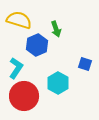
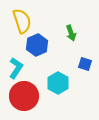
yellow semicircle: moved 3 px right, 1 px down; rotated 55 degrees clockwise
green arrow: moved 15 px right, 4 px down
